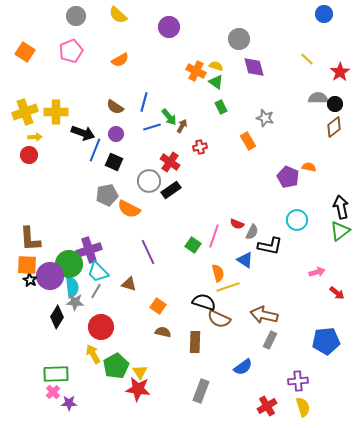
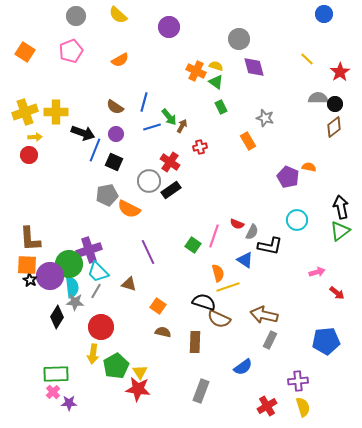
yellow arrow at (93, 354): rotated 144 degrees counterclockwise
